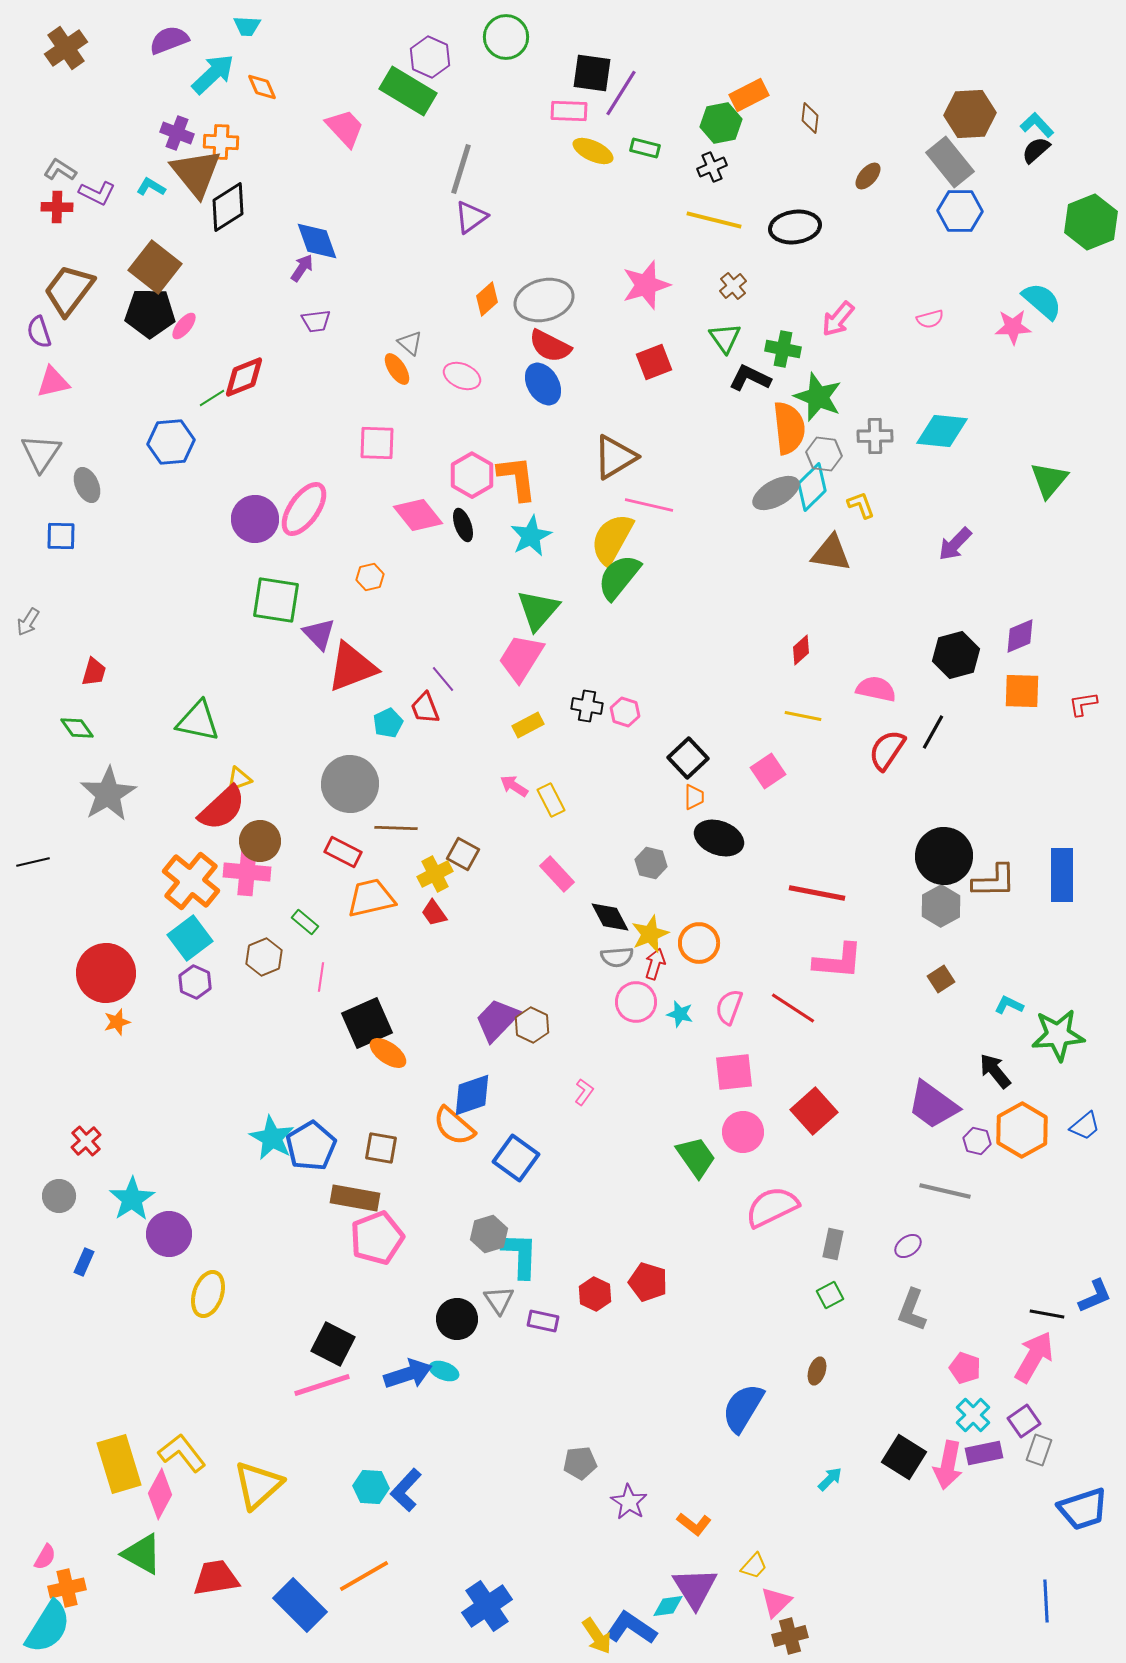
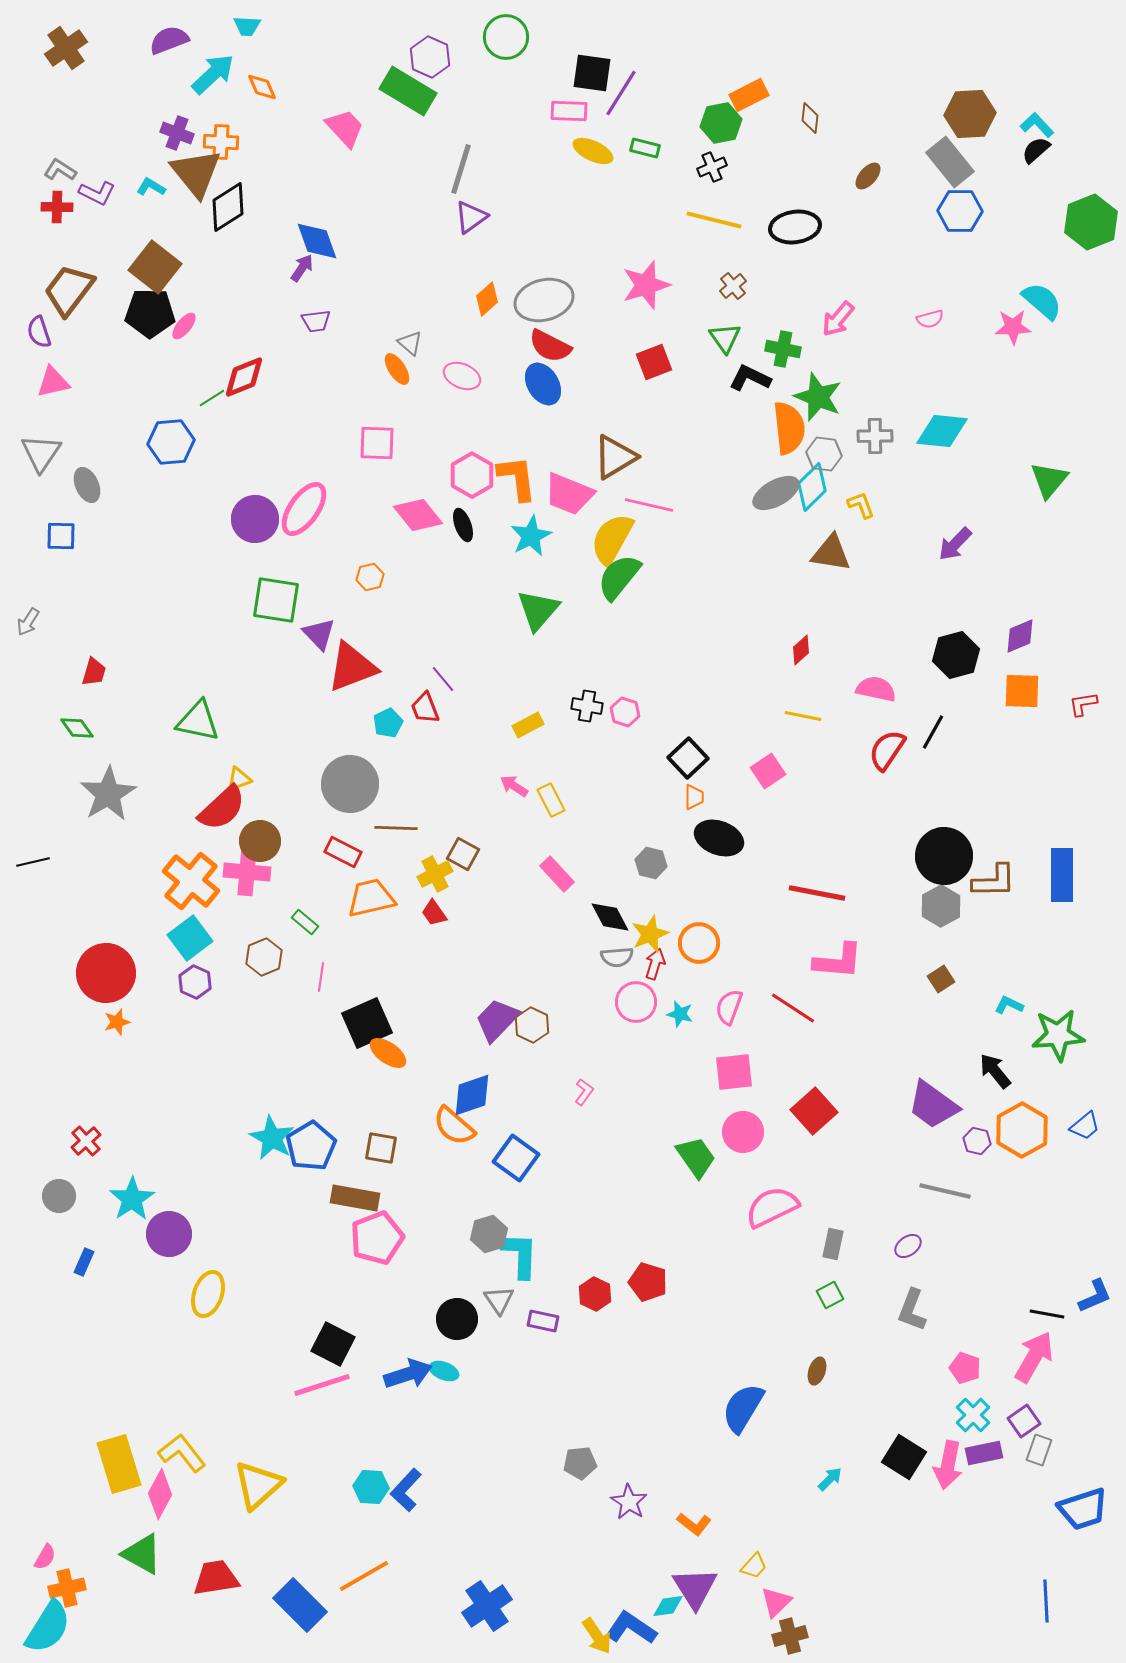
pink trapezoid at (521, 658): moved 48 px right, 164 px up; rotated 100 degrees counterclockwise
